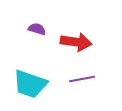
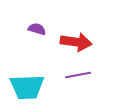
purple line: moved 4 px left, 4 px up
cyan trapezoid: moved 3 px left, 3 px down; rotated 21 degrees counterclockwise
